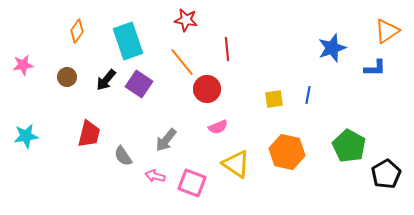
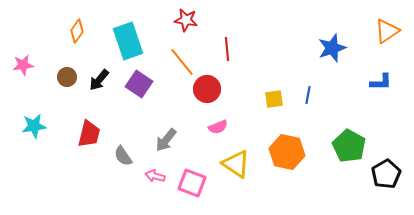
blue L-shape: moved 6 px right, 14 px down
black arrow: moved 7 px left
cyan star: moved 8 px right, 10 px up
